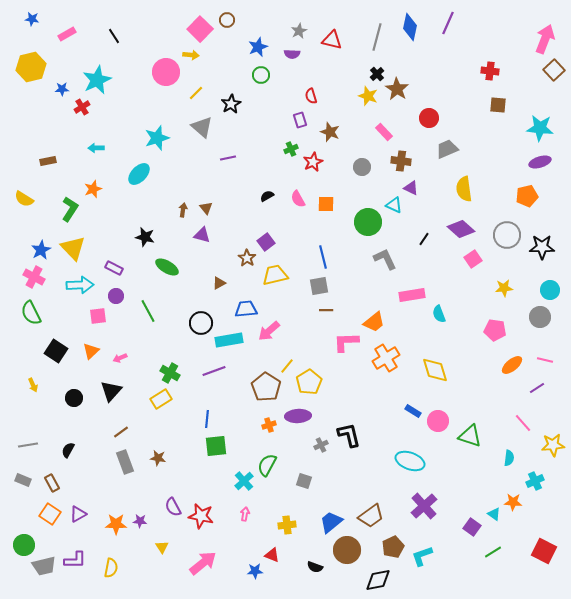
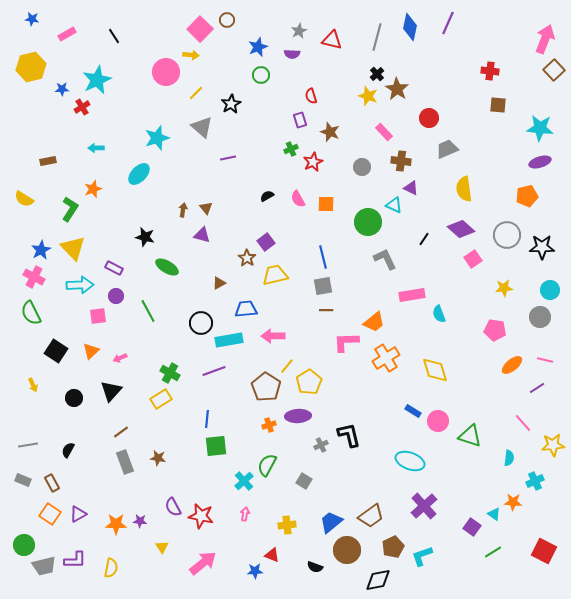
gray square at (319, 286): moved 4 px right
pink arrow at (269, 331): moved 4 px right, 5 px down; rotated 40 degrees clockwise
gray square at (304, 481): rotated 14 degrees clockwise
